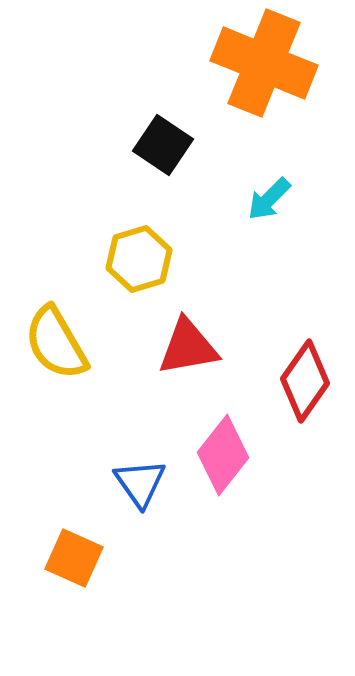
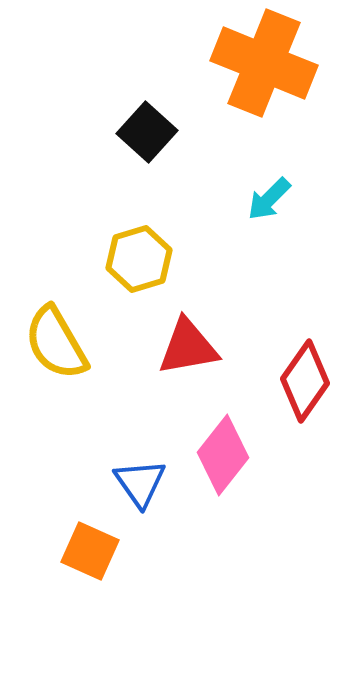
black square: moved 16 px left, 13 px up; rotated 8 degrees clockwise
orange square: moved 16 px right, 7 px up
